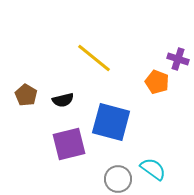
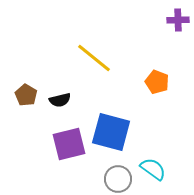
purple cross: moved 39 px up; rotated 20 degrees counterclockwise
black semicircle: moved 3 px left
blue square: moved 10 px down
